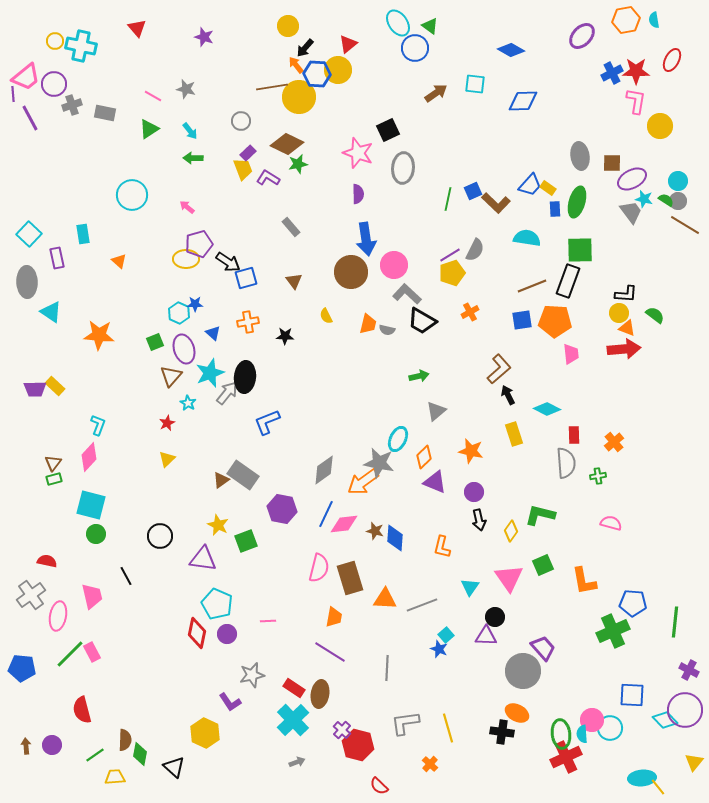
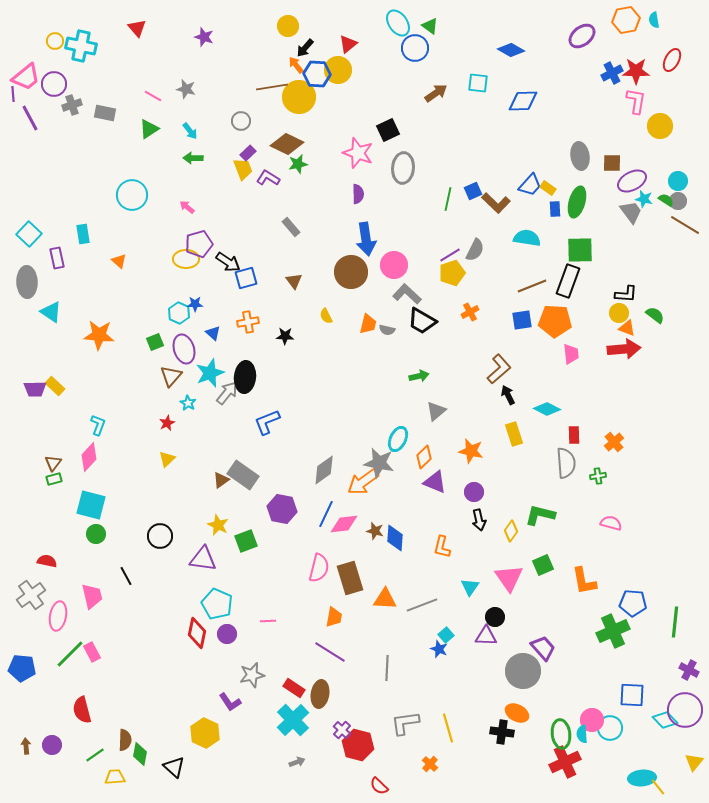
purple ellipse at (582, 36): rotated 8 degrees clockwise
cyan square at (475, 84): moved 3 px right, 1 px up
purple ellipse at (632, 179): moved 2 px down
red cross at (566, 757): moved 1 px left, 5 px down
